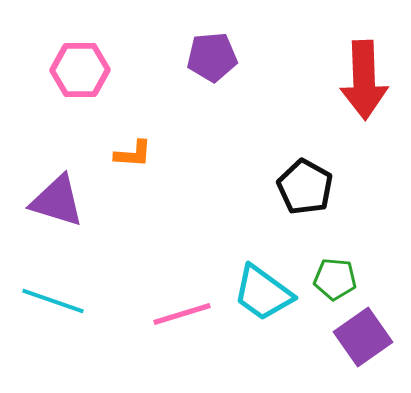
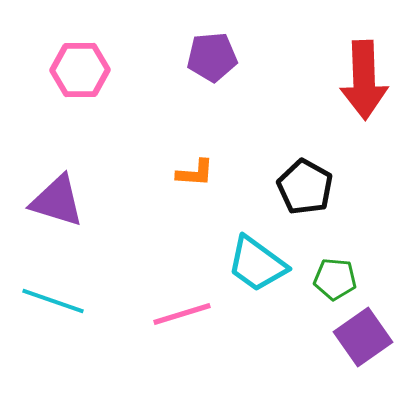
orange L-shape: moved 62 px right, 19 px down
cyan trapezoid: moved 6 px left, 29 px up
